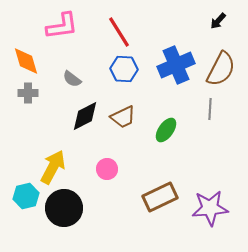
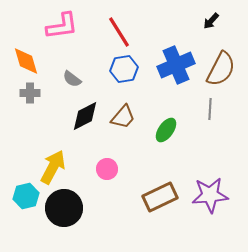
black arrow: moved 7 px left
blue hexagon: rotated 12 degrees counterclockwise
gray cross: moved 2 px right
brown trapezoid: rotated 24 degrees counterclockwise
purple star: moved 13 px up
